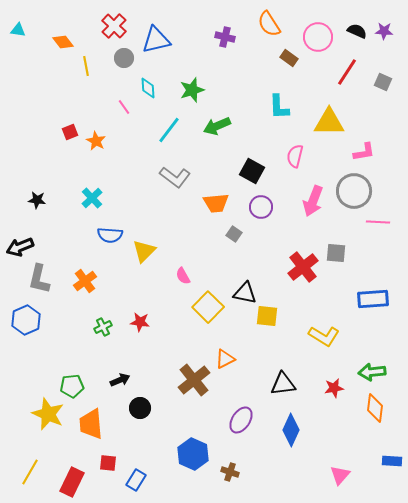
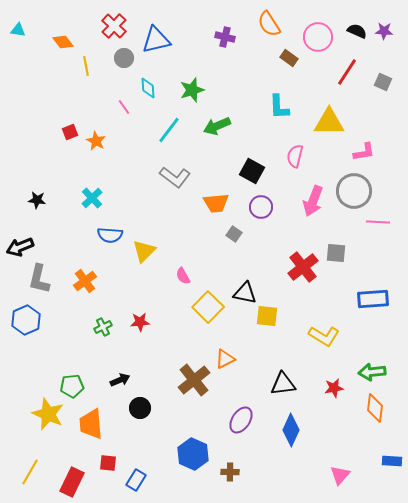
red star at (140, 322): rotated 12 degrees counterclockwise
brown cross at (230, 472): rotated 18 degrees counterclockwise
